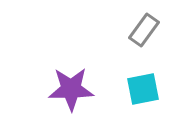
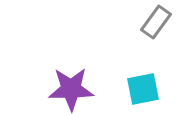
gray rectangle: moved 12 px right, 8 px up
